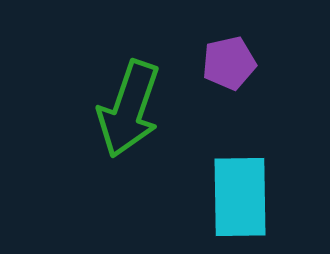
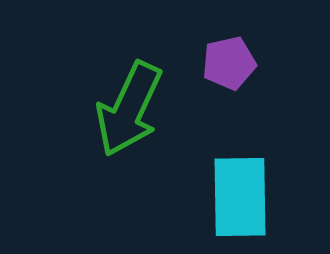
green arrow: rotated 6 degrees clockwise
